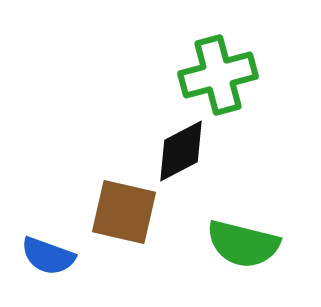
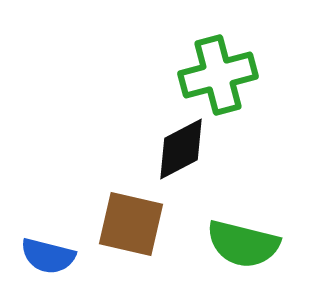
black diamond: moved 2 px up
brown square: moved 7 px right, 12 px down
blue semicircle: rotated 6 degrees counterclockwise
